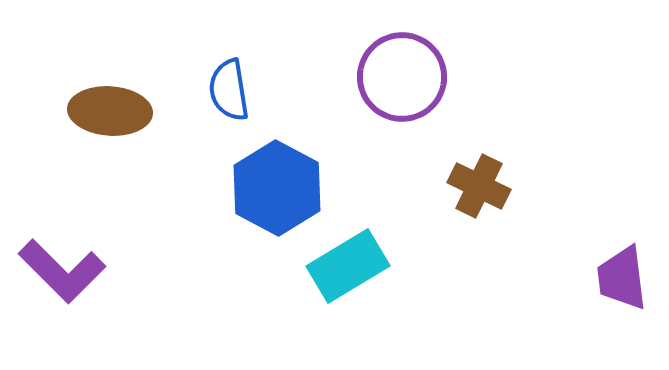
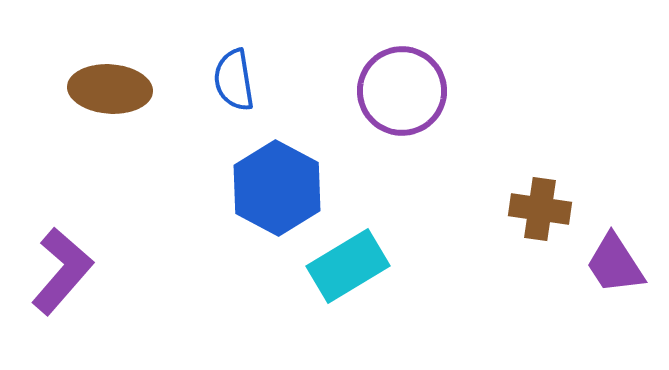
purple circle: moved 14 px down
blue semicircle: moved 5 px right, 10 px up
brown ellipse: moved 22 px up
brown cross: moved 61 px right, 23 px down; rotated 18 degrees counterclockwise
purple L-shape: rotated 94 degrees counterclockwise
purple trapezoid: moved 7 px left, 14 px up; rotated 26 degrees counterclockwise
